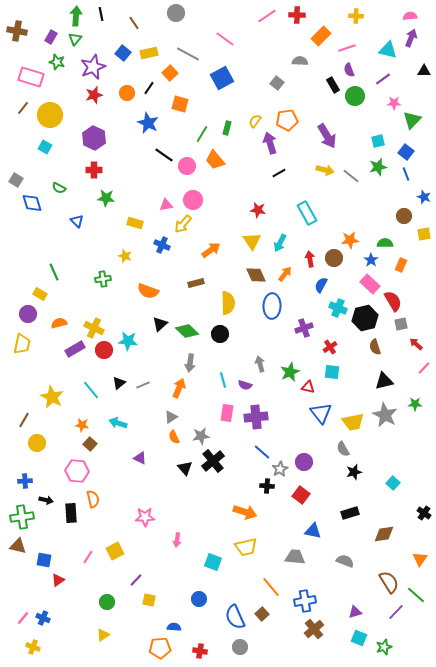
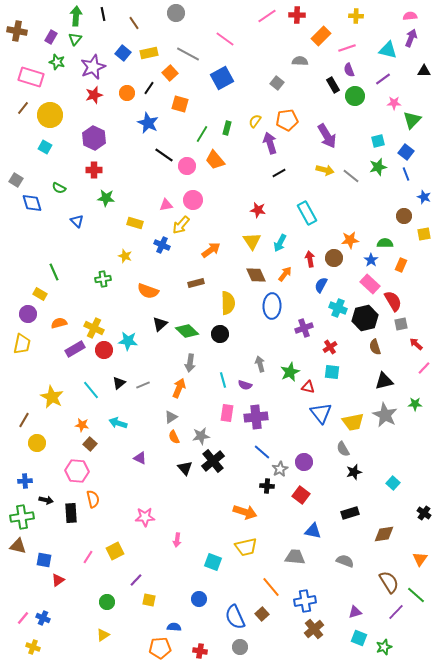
black line at (101, 14): moved 2 px right
yellow arrow at (183, 224): moved 2 px left, 1 px down
